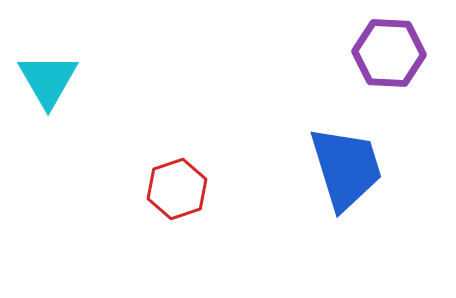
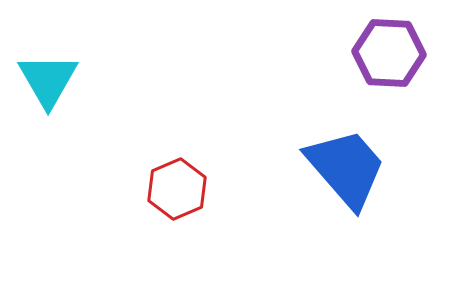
blue trapezoid: rotated 24 degrees counterclockwise
red hexagon: rotated 4 degrees counterclockwise
